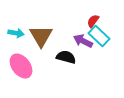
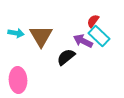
black semicircle: rotated 54 degrees counterclockwise
pink ellipse: moved 3 px left, 14 px down; rotated 35 degrees clockwise
